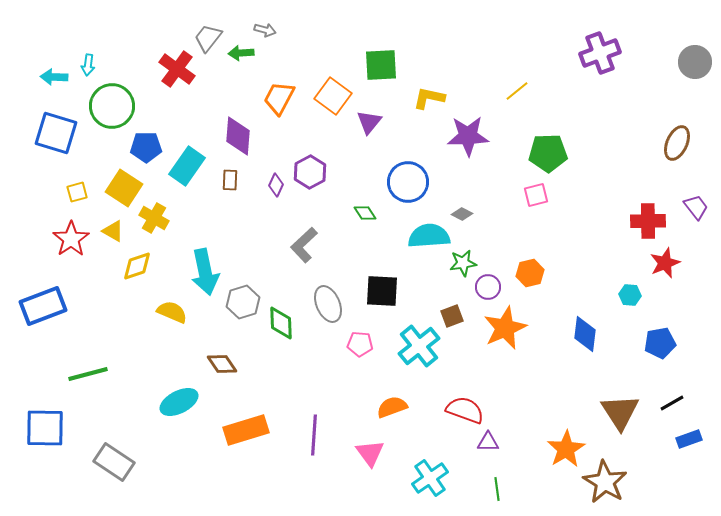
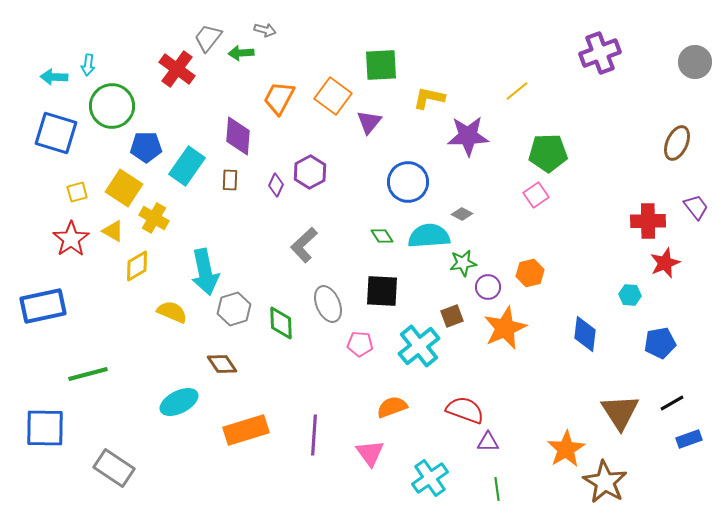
pink square at (536, 195): rotated 20 degrees counterclockwise
green diamond at (365, 213): moved 17 px right, 23 px down
yellow diamond at (137, 266): rotated 12 degrees counterclockwise
gray hexagon at (243, 302): moved 9 px left, 7 px down
blue rectangle at (43, 306): rotated 9 degrees clockwise
gray rectangle at (114, 462): moved 6 px down
